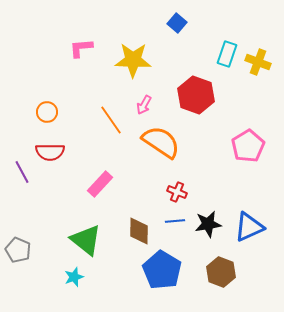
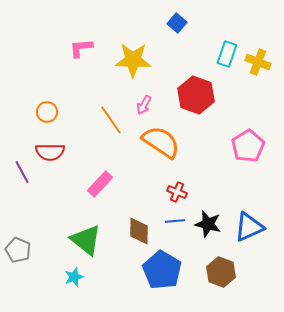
black star: rotated 24 degrees clockwise
